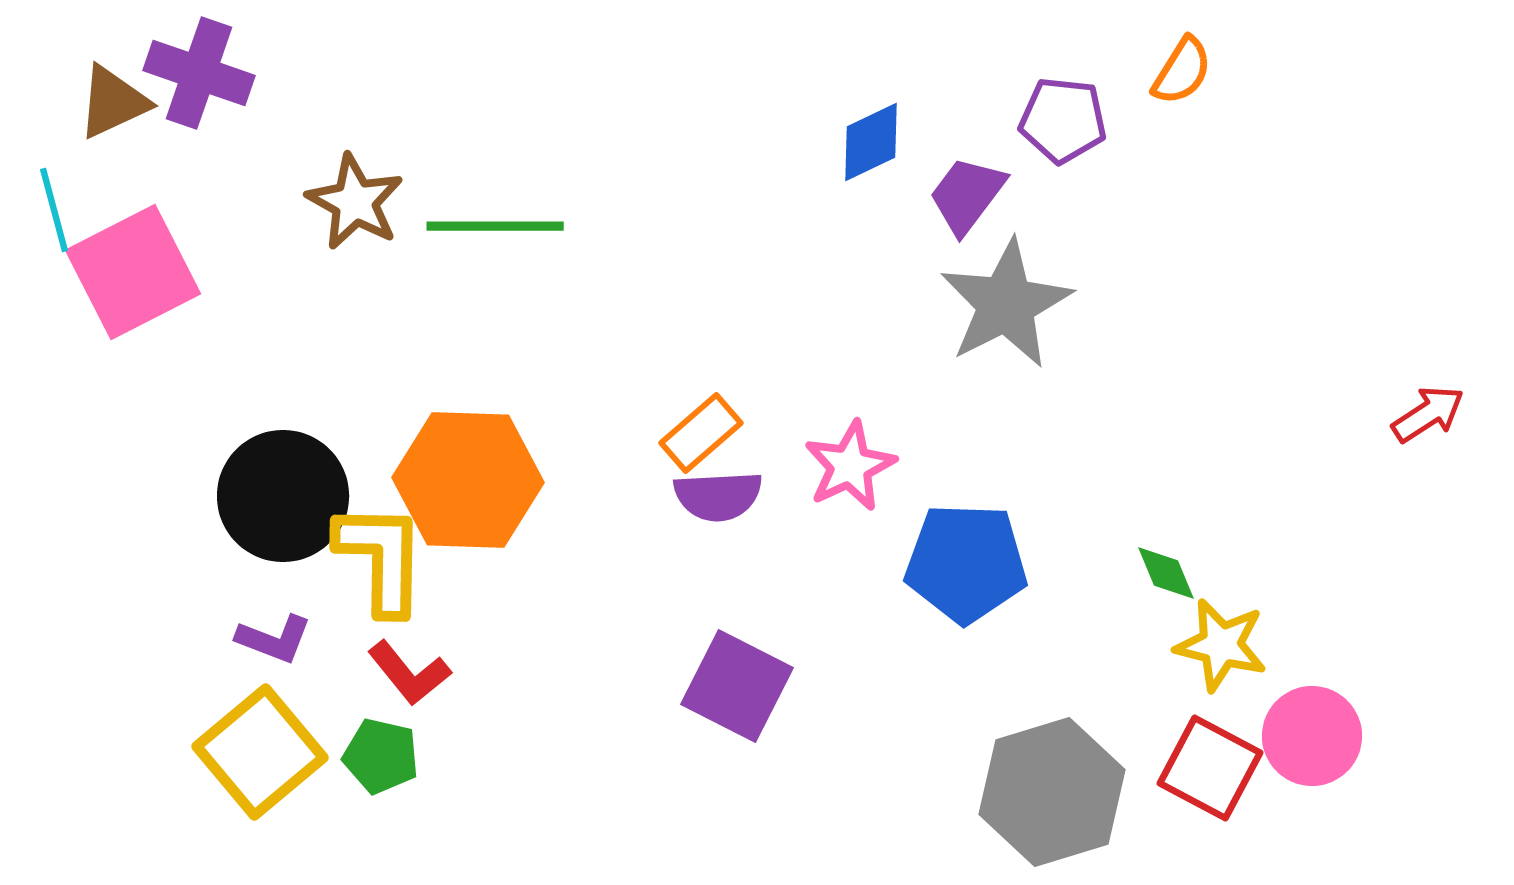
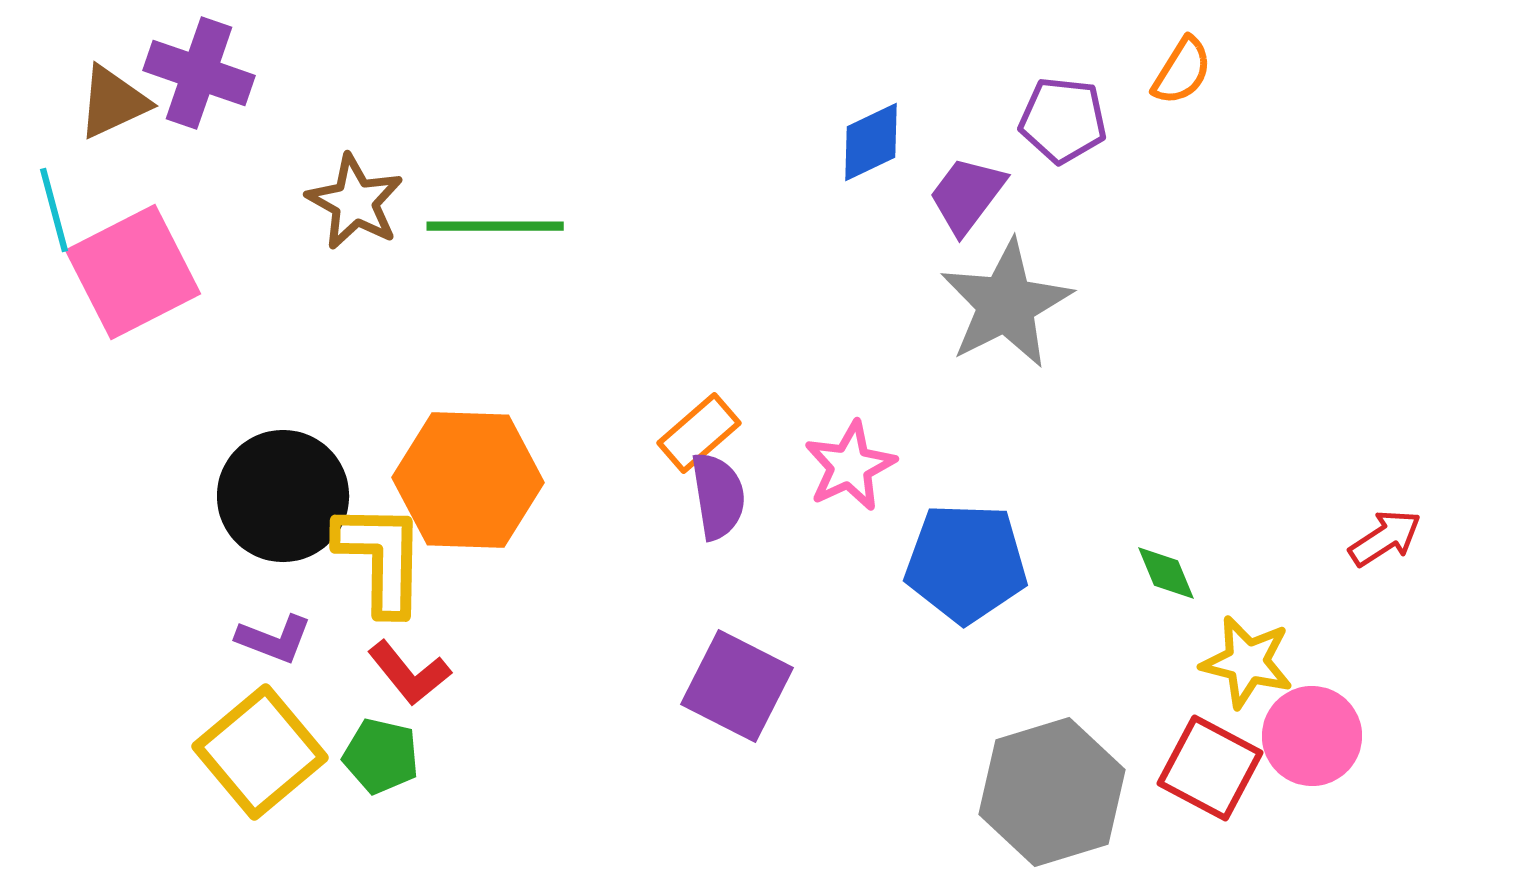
red arrow: moved 43 px left, 124 px down
orange rectangle: moved 2 px left
purple semicircle: rotated 96 degrees counterclockwise
yellow star: moved 26 px right, 17 px down
